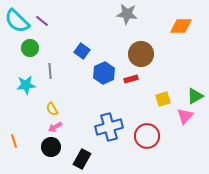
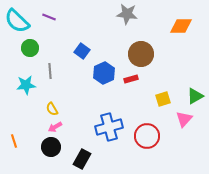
purple line: moved 7 px right, 4 px up; rotated 16 degrees counterclockwise
pink triangle: moved 1 px left, 3 px down
